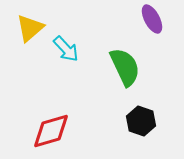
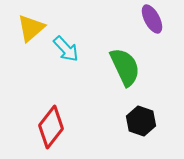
yellow triangle: moved 1 px right
red diamond: moved 4 px up; rotated 36 degrees counterclockwise
